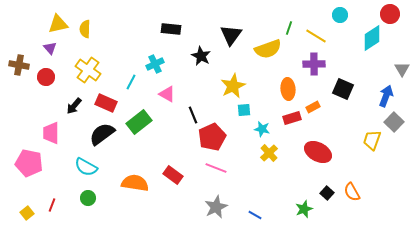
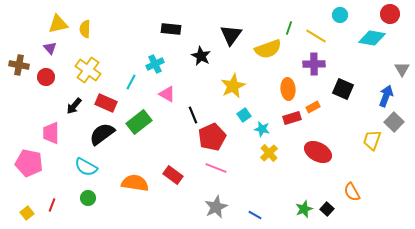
cyan diamond at (372, 38): rotated 44 degrees clockwise
cyan square at (244, 110): moved 5 px down; rotated 32 degrees counterclockwise
black square at (327, 193): moved 16 px down
